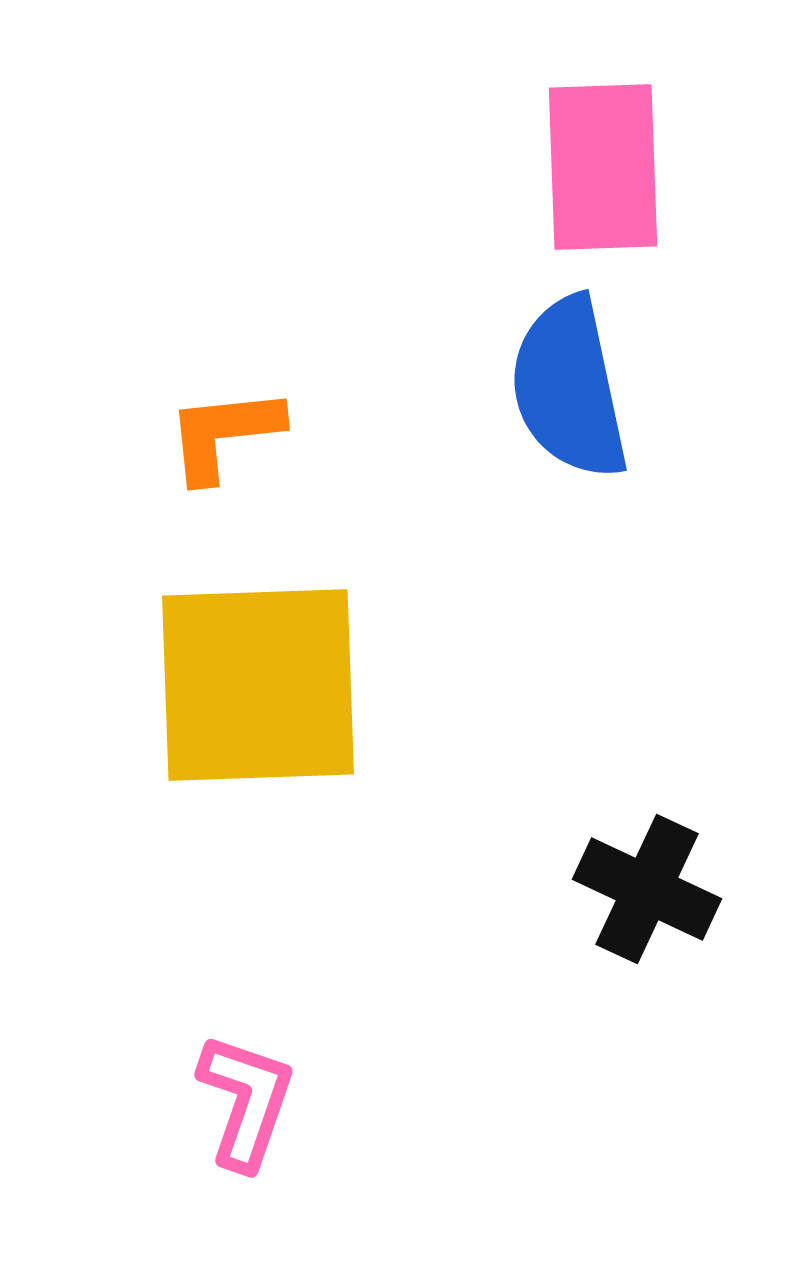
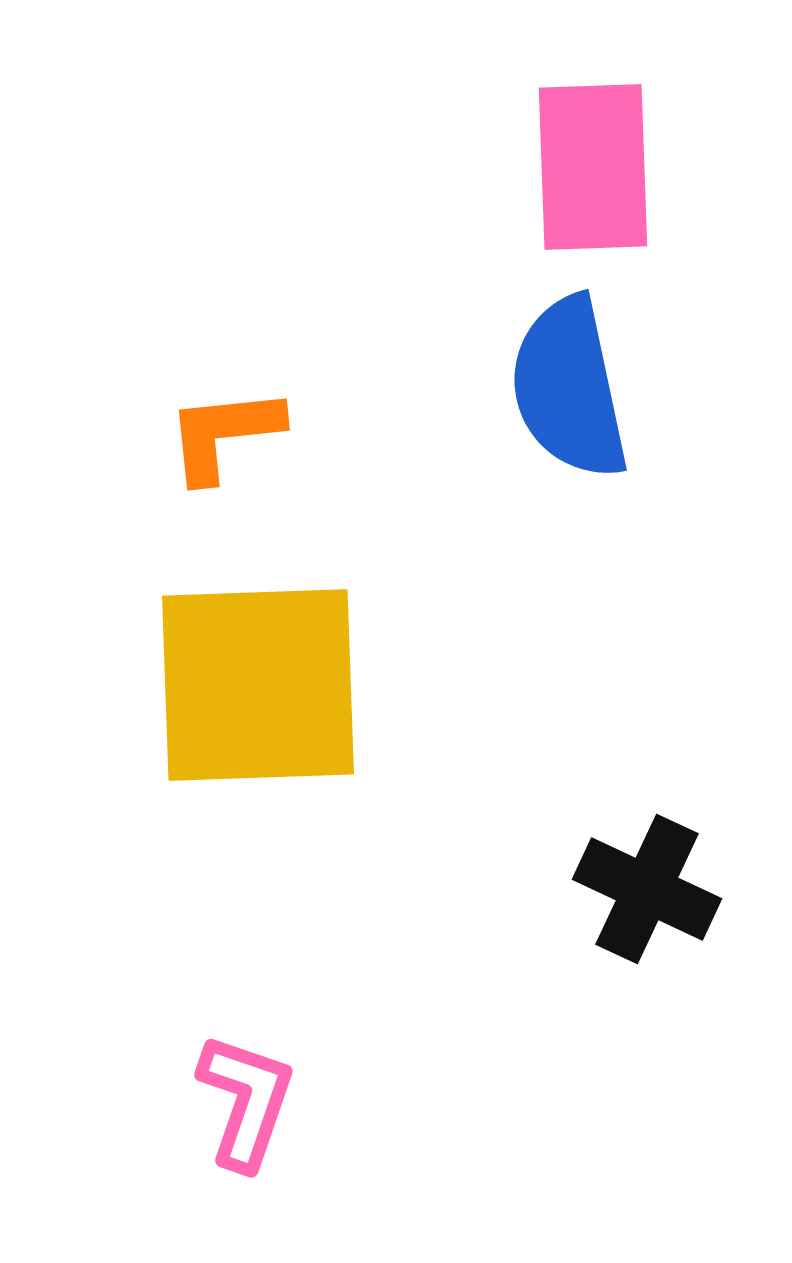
pink rectangle: moved 10 px left
